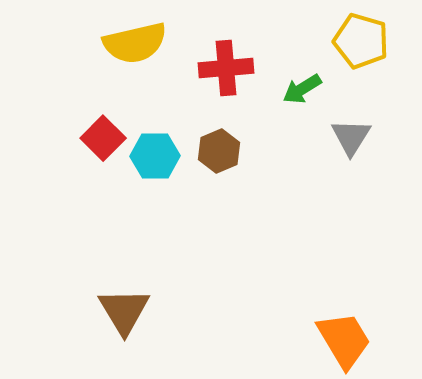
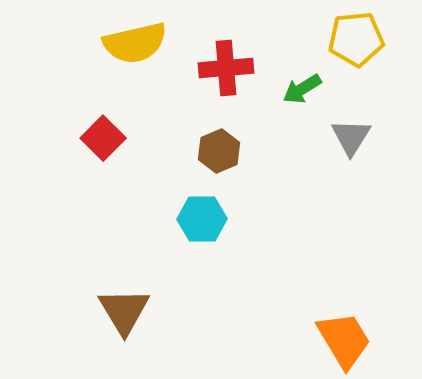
yellow pentagon: moved 5 px left, 2 px up; rotated 22 degrees counterclockwise
cyan hexagon: moved 47 px right, 63 px down
